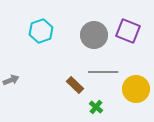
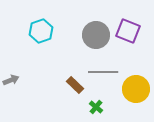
gray circle: moved 2 px right
